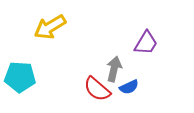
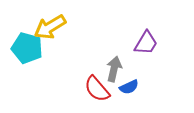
cyan pentagon: moved 7 px right, 29 px up; rotated 12 degrees clockwise
red semicircle: rotated 8 degrees clockwise
